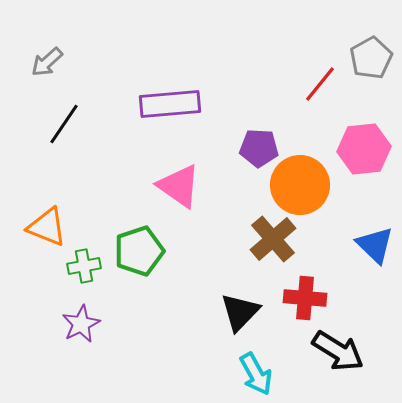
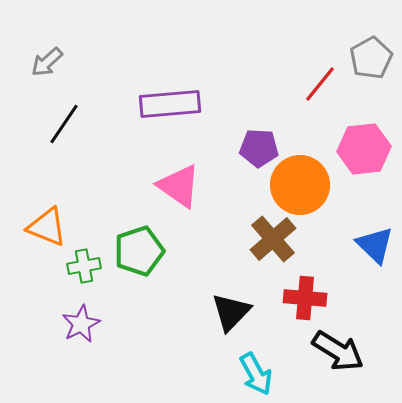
black triangle: moved 9 px left
